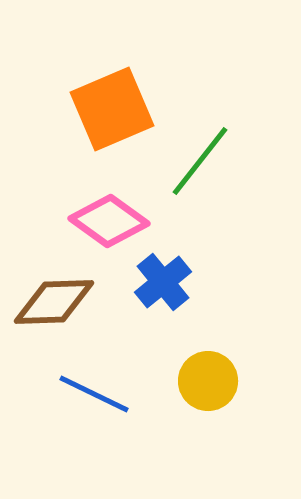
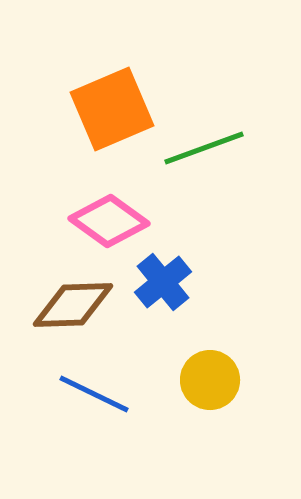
green line: moved 4 px right, 13 px up; rotated 32 degrees clockwise
brown diamond: moved 19 px right, 3 px down
yellow circle: moved 2 px right, 1 px up
